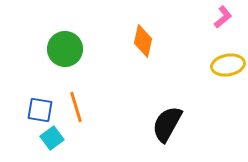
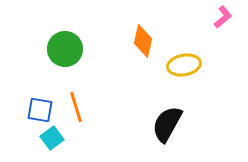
yellow ellipse: moved 44 px left
